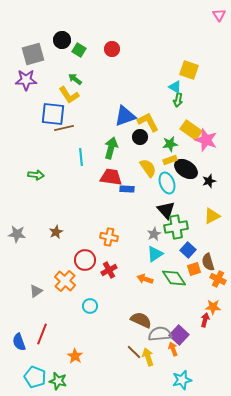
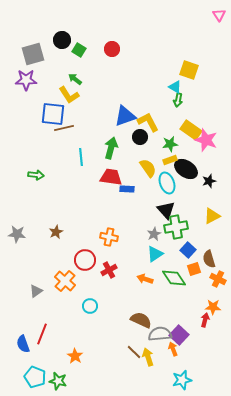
brown semicircle at (208, 262): moved 1 px right, 3 px up
blue semicircle at (19, 342): moved 4 px right, 2 px down
